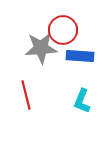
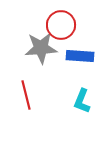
red circle: moved 2 px left, 5 px up
